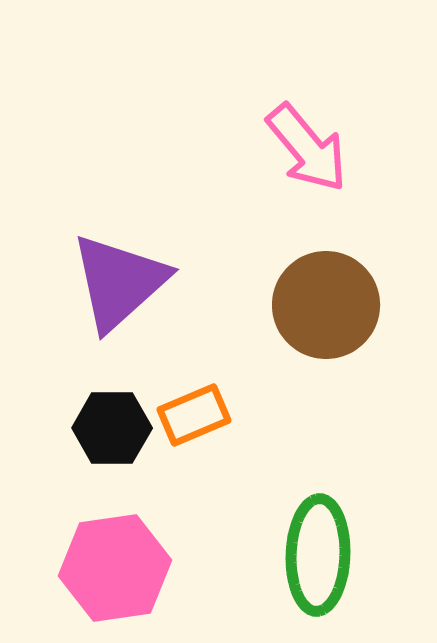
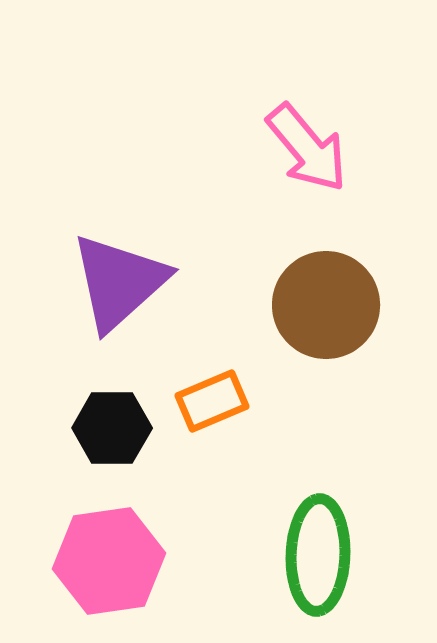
orange rectangle: moved 18 px right, 14 px up
pink hexagon: moved 6 px left, 7 px up
